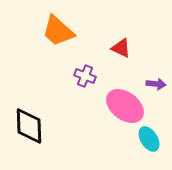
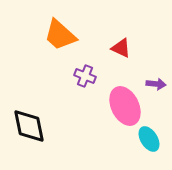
orange trapezoid: moved 2 px right, 4 px down
pink ellipse: rotated 27 degrees clockwise
black diamond: rotated 9 degrees counterclockwise
